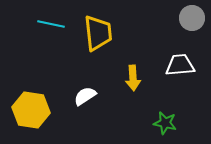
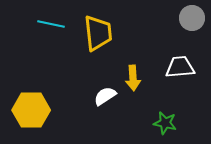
white trapezoid: moved 2 px down
white semicircle: moved 20 px right
yellow hexagon: rotated 9 degrees counterclockwise
